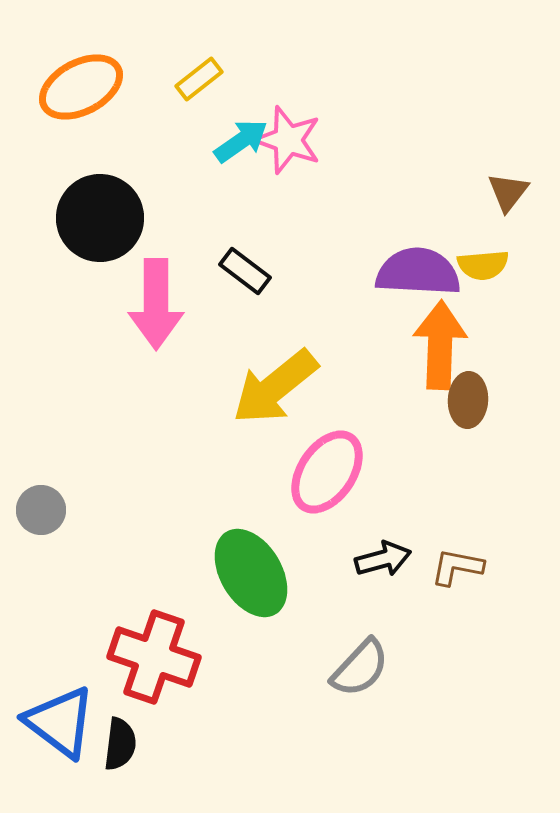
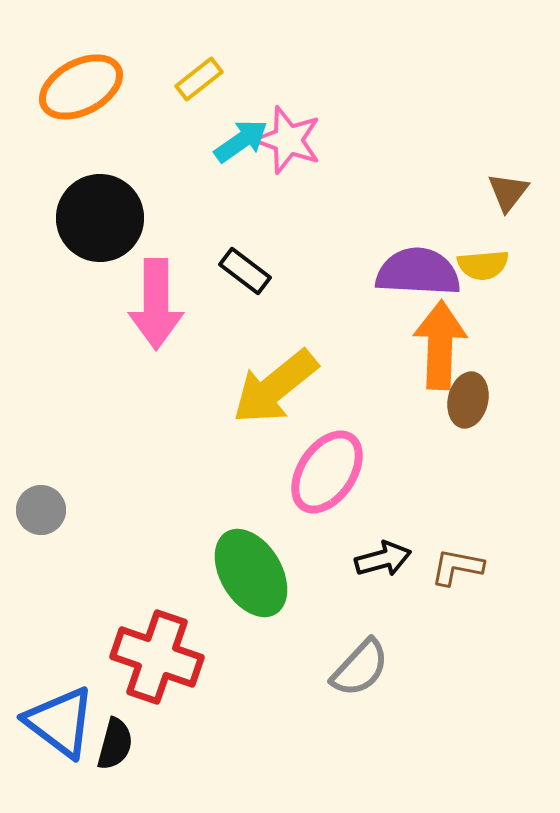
brown ellipse: rotated 10 degrees clockwise
red cross: moved 3 px right
black semicircle: moved 5 px left; rotated 8 degrees clockwise
